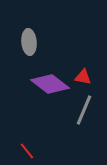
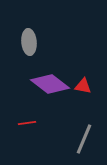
red triangle: moved 9 px down
gray line: moved 29 px down
red line: moved 28 px up; rotated 60 degrees counterclockwise
